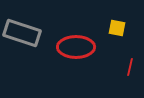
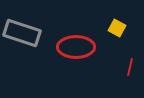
yellow square: rotated 18 degrees clockwise
